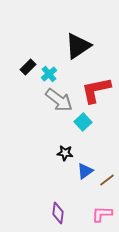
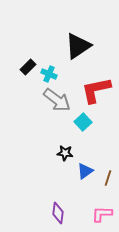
cyan cross: rotated 28 degrees counterclockwise
gray arrow: moved 2 px left
brown line: moved 1 px right, 2 px up; rotated 35 degrees counterclockwise
